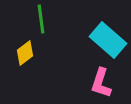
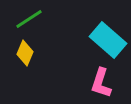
green line: moved 12 px left; rotated 64 degrees clockwise
yellow diamond: rotated 30 degrees counterclockwise
